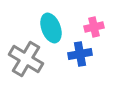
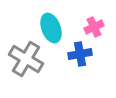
pink cross: rotated 12 degrees counterclockwise
